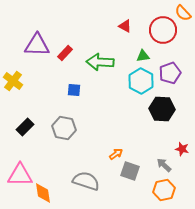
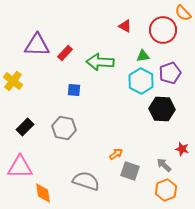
pink triangle: moved 8 px up
orange hexagon: moved 2 px right; rotated 10 degrees counterclockwise
